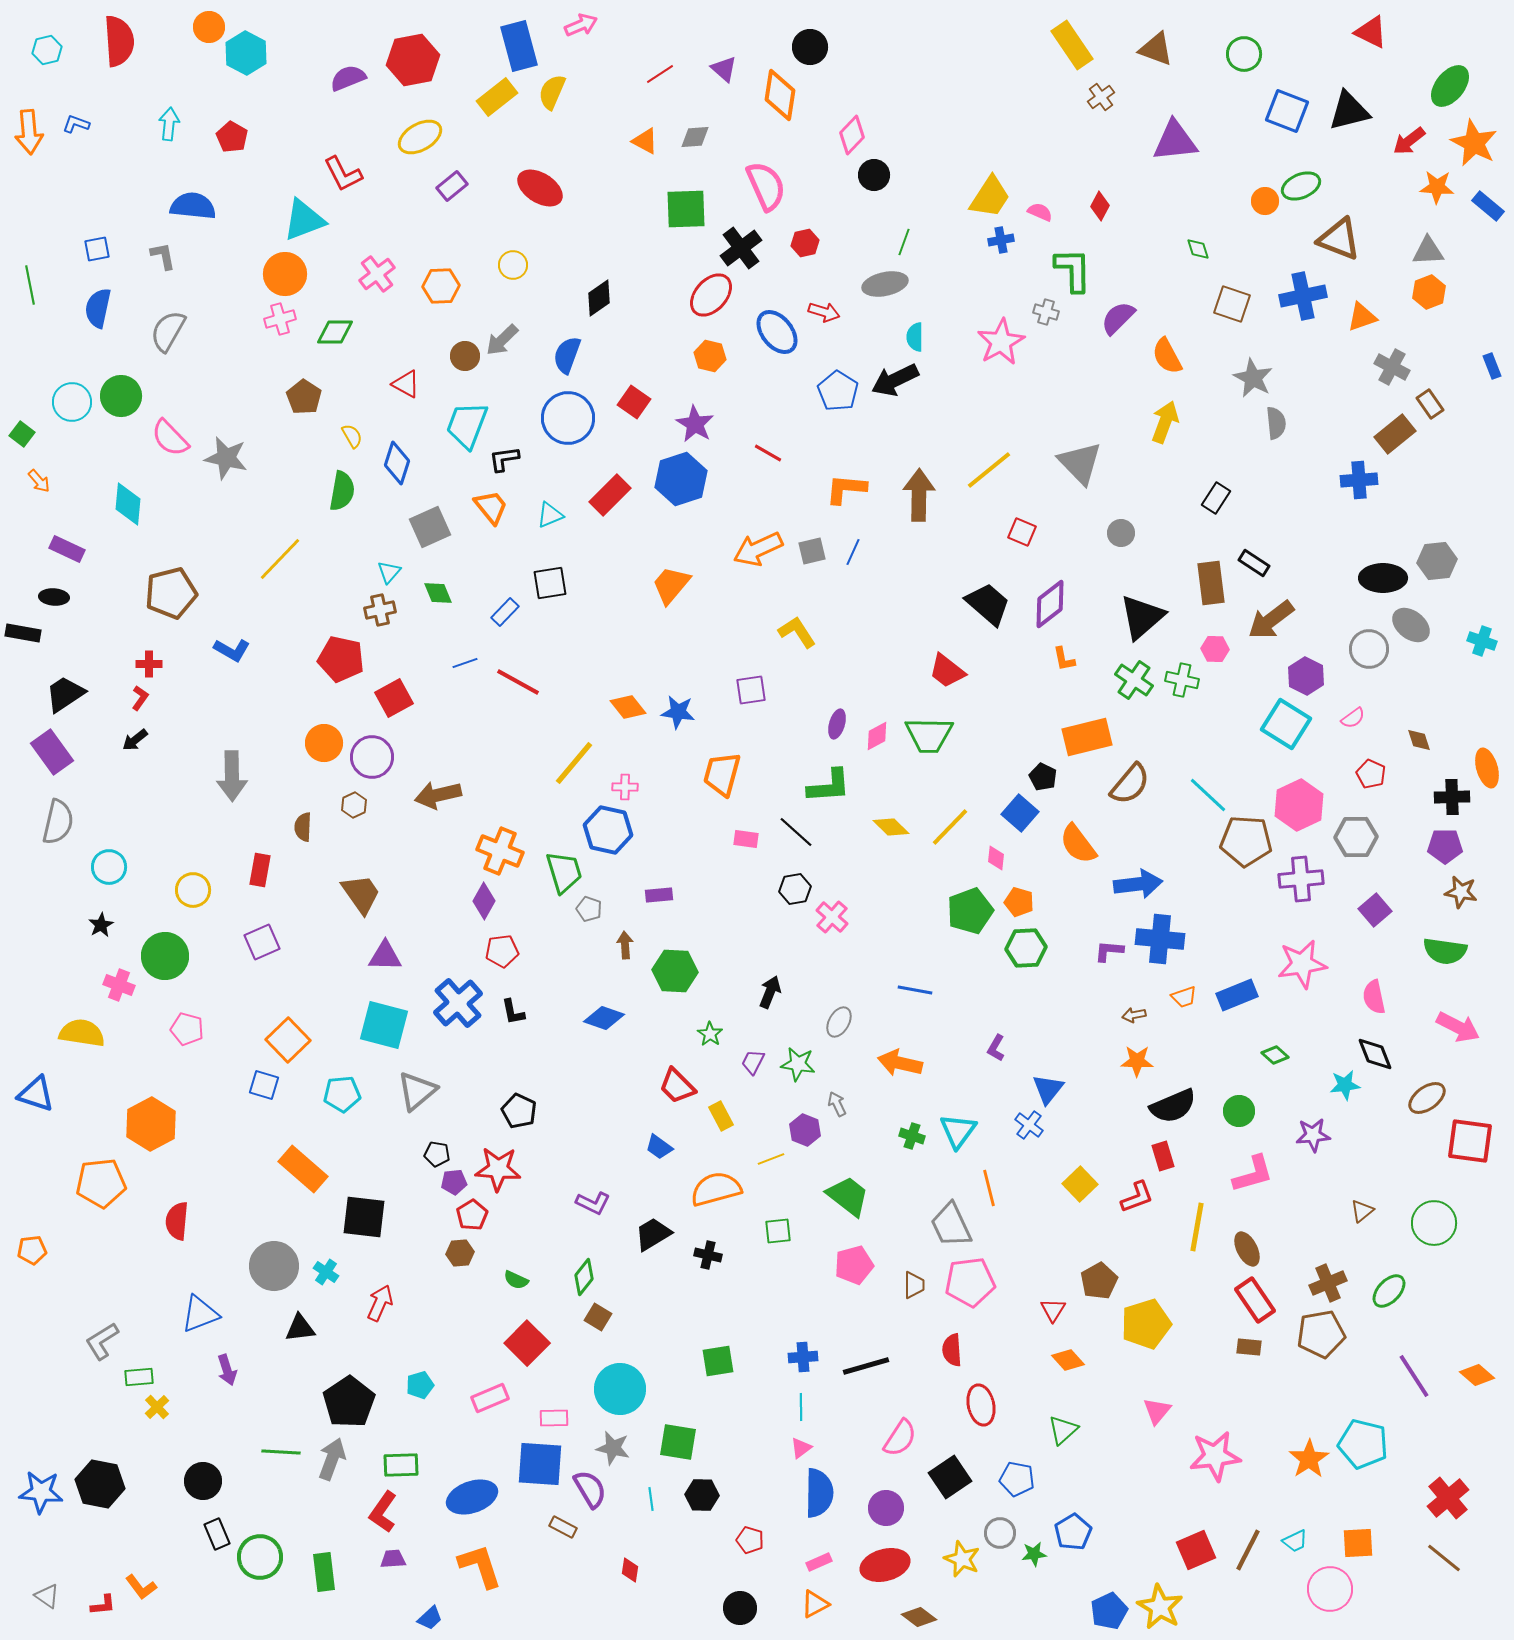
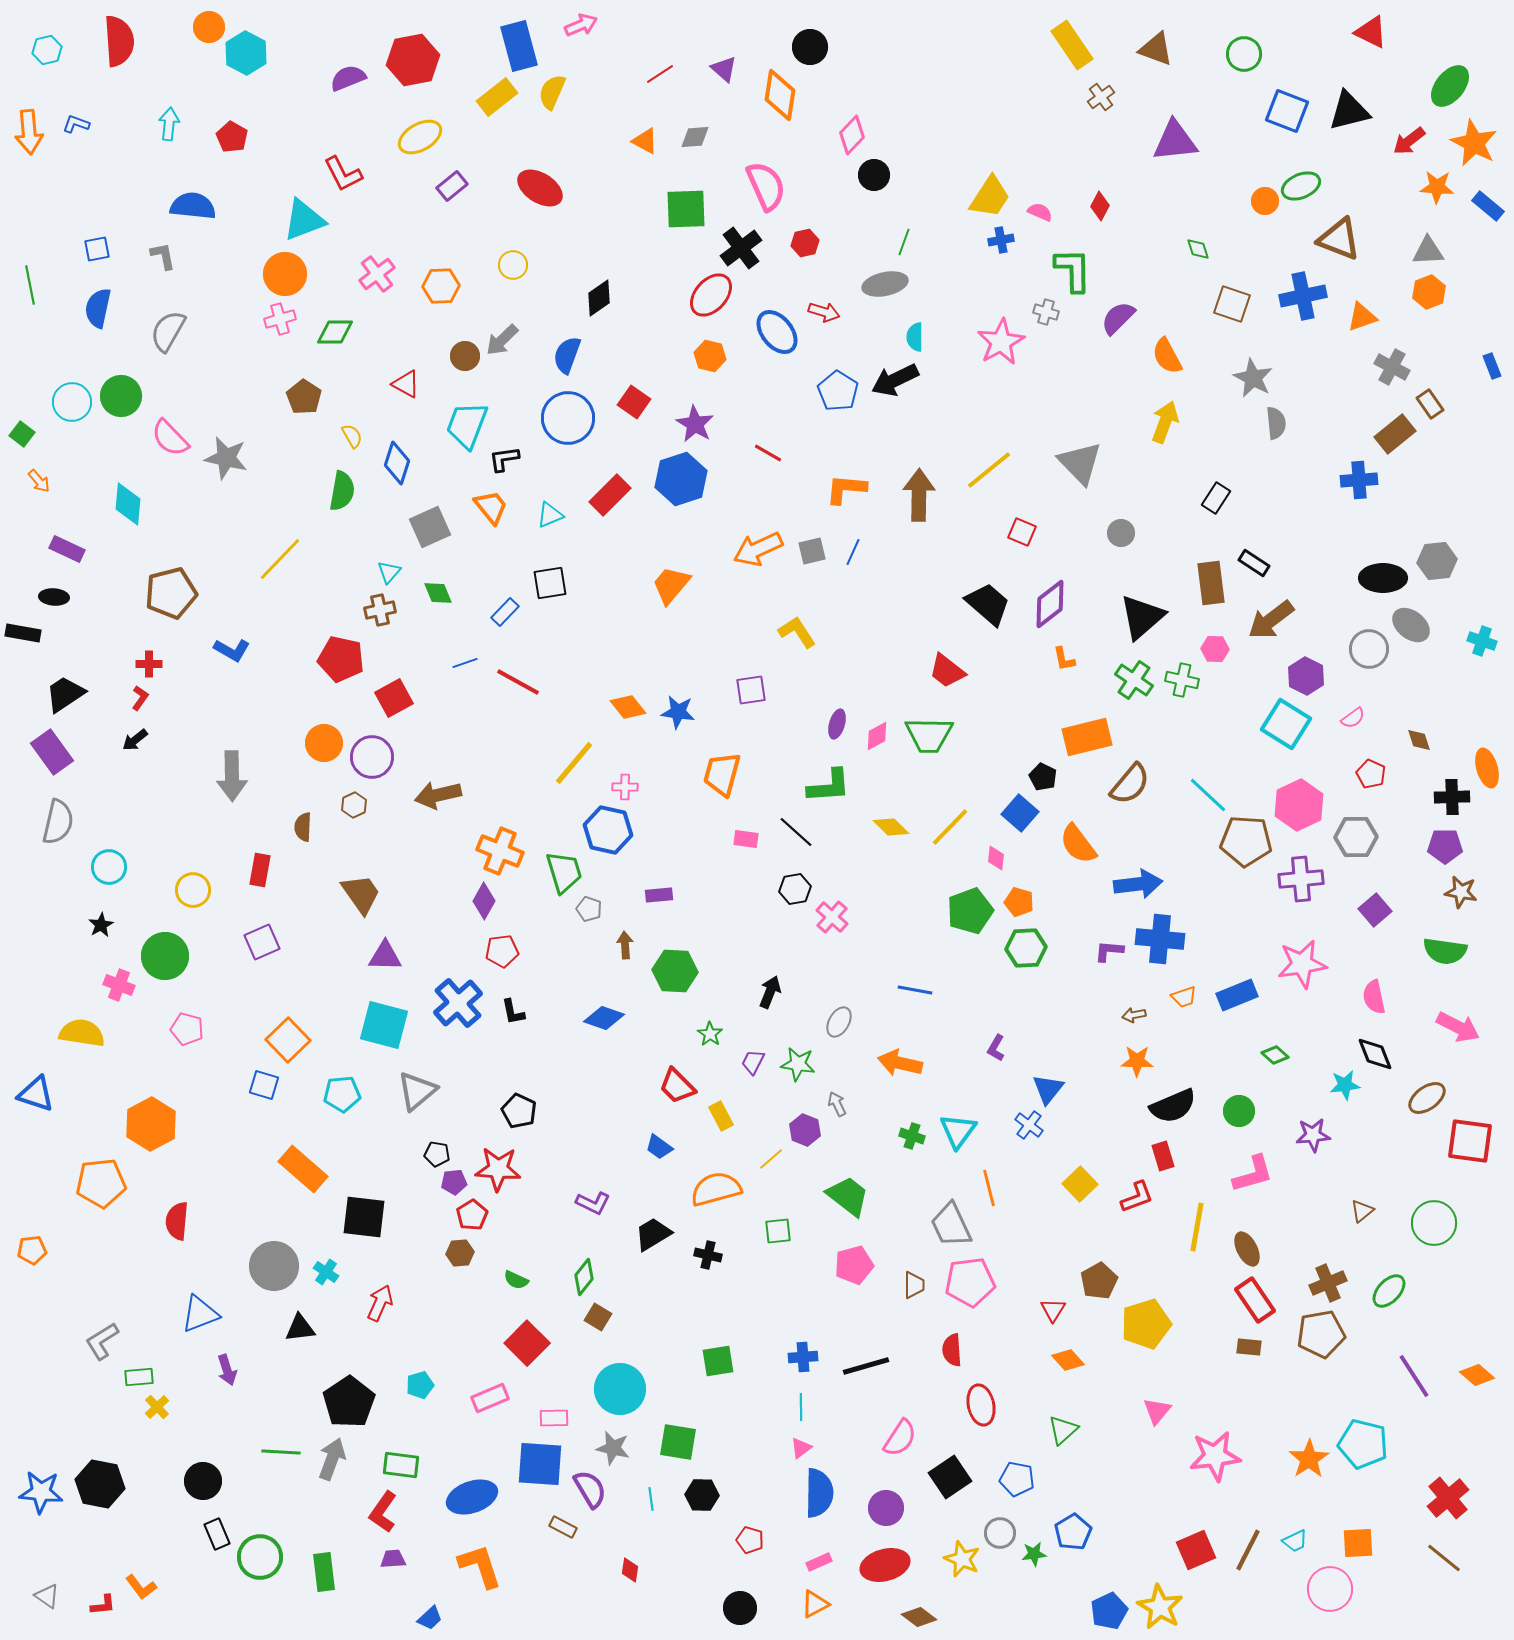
yellow line at (771, 1159): rotated 20 degrees counterclockwise
green rectangle at (401, 1465): rotated 9 degrees clockwise
